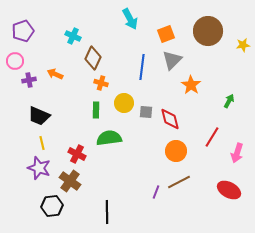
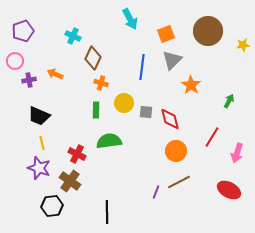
green semicircle: moved 3 px down
